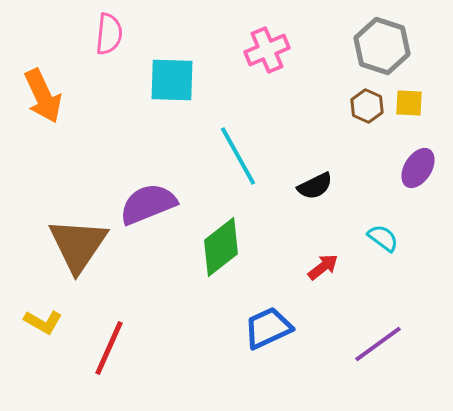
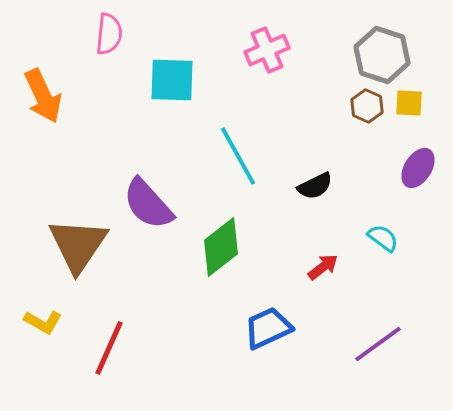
gray hexagon: moved 9 px down
purple semicircle: rotated 110 degrees counterclockwise
